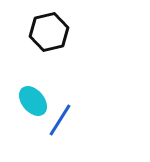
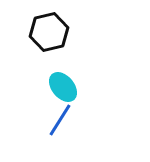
cyan ellipse: moved 30 px right, 14 px up
